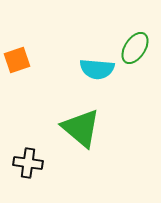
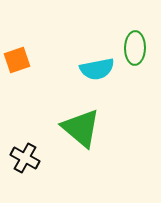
green ellipse: rotated 32 degrees counterclockwise
cyan semicircle: rotated 16 degrees counterclockwise
black cross: moved 3 px left, 5 px up; rotated 20 degrees clockwise
